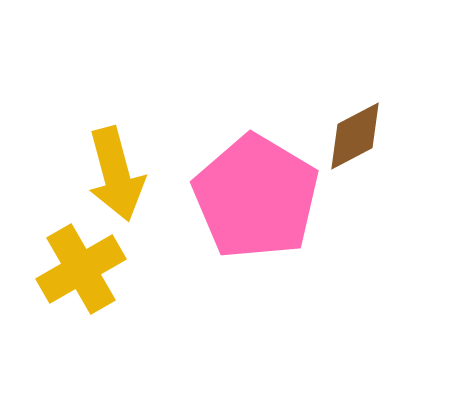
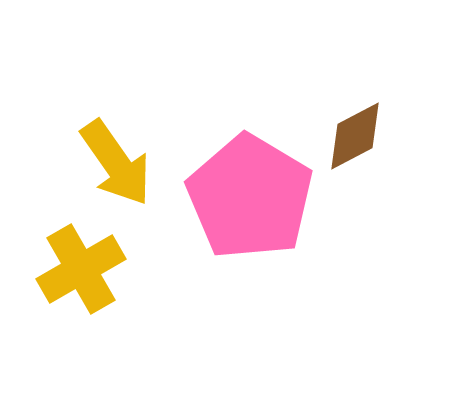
yellow arrow: moved 11 px up; rotated 20 degrees counterclockwise
pink pentagon: moved 6 px left
